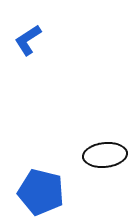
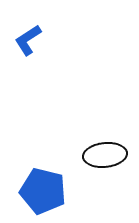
blue pentagon: moved 2 px right, 1 px up
